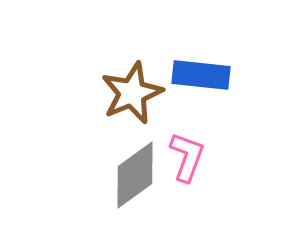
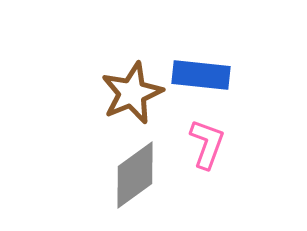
pink L-shape: moved 20 px right, 13 px up
